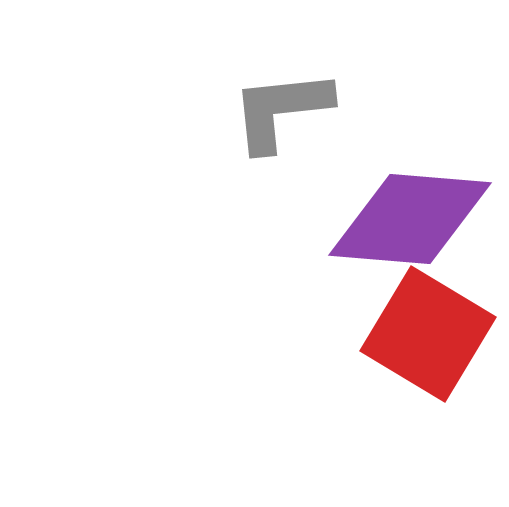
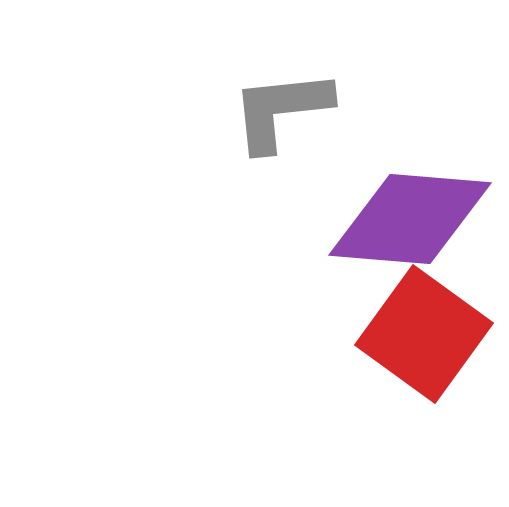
red square: moved 4 px left; rotated 5 degrees clockwise
